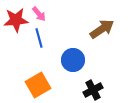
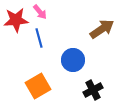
pink arrow: moved 1 px right, 2 px up
orange square: moved 1 px down
